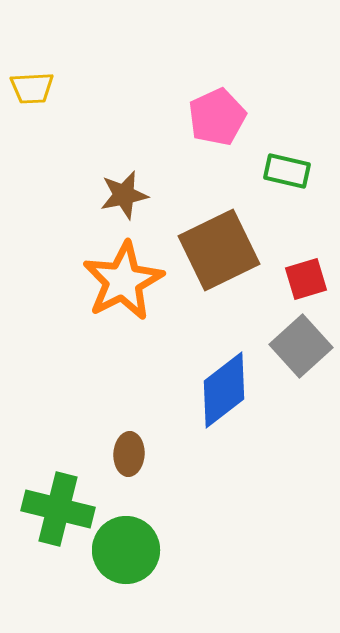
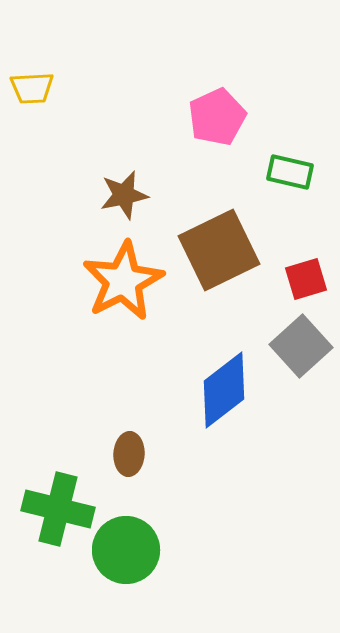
green rectangle: moved 3 px right, 1 px down
